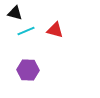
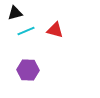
black triangle: rotated 28 degrees counterclockwise
